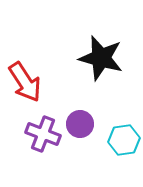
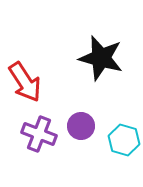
purple circle: moved 1 px right, 2 px down
purple cross: moved 4 px left
cyan hexagon: rotated 24 degrees clockwise
